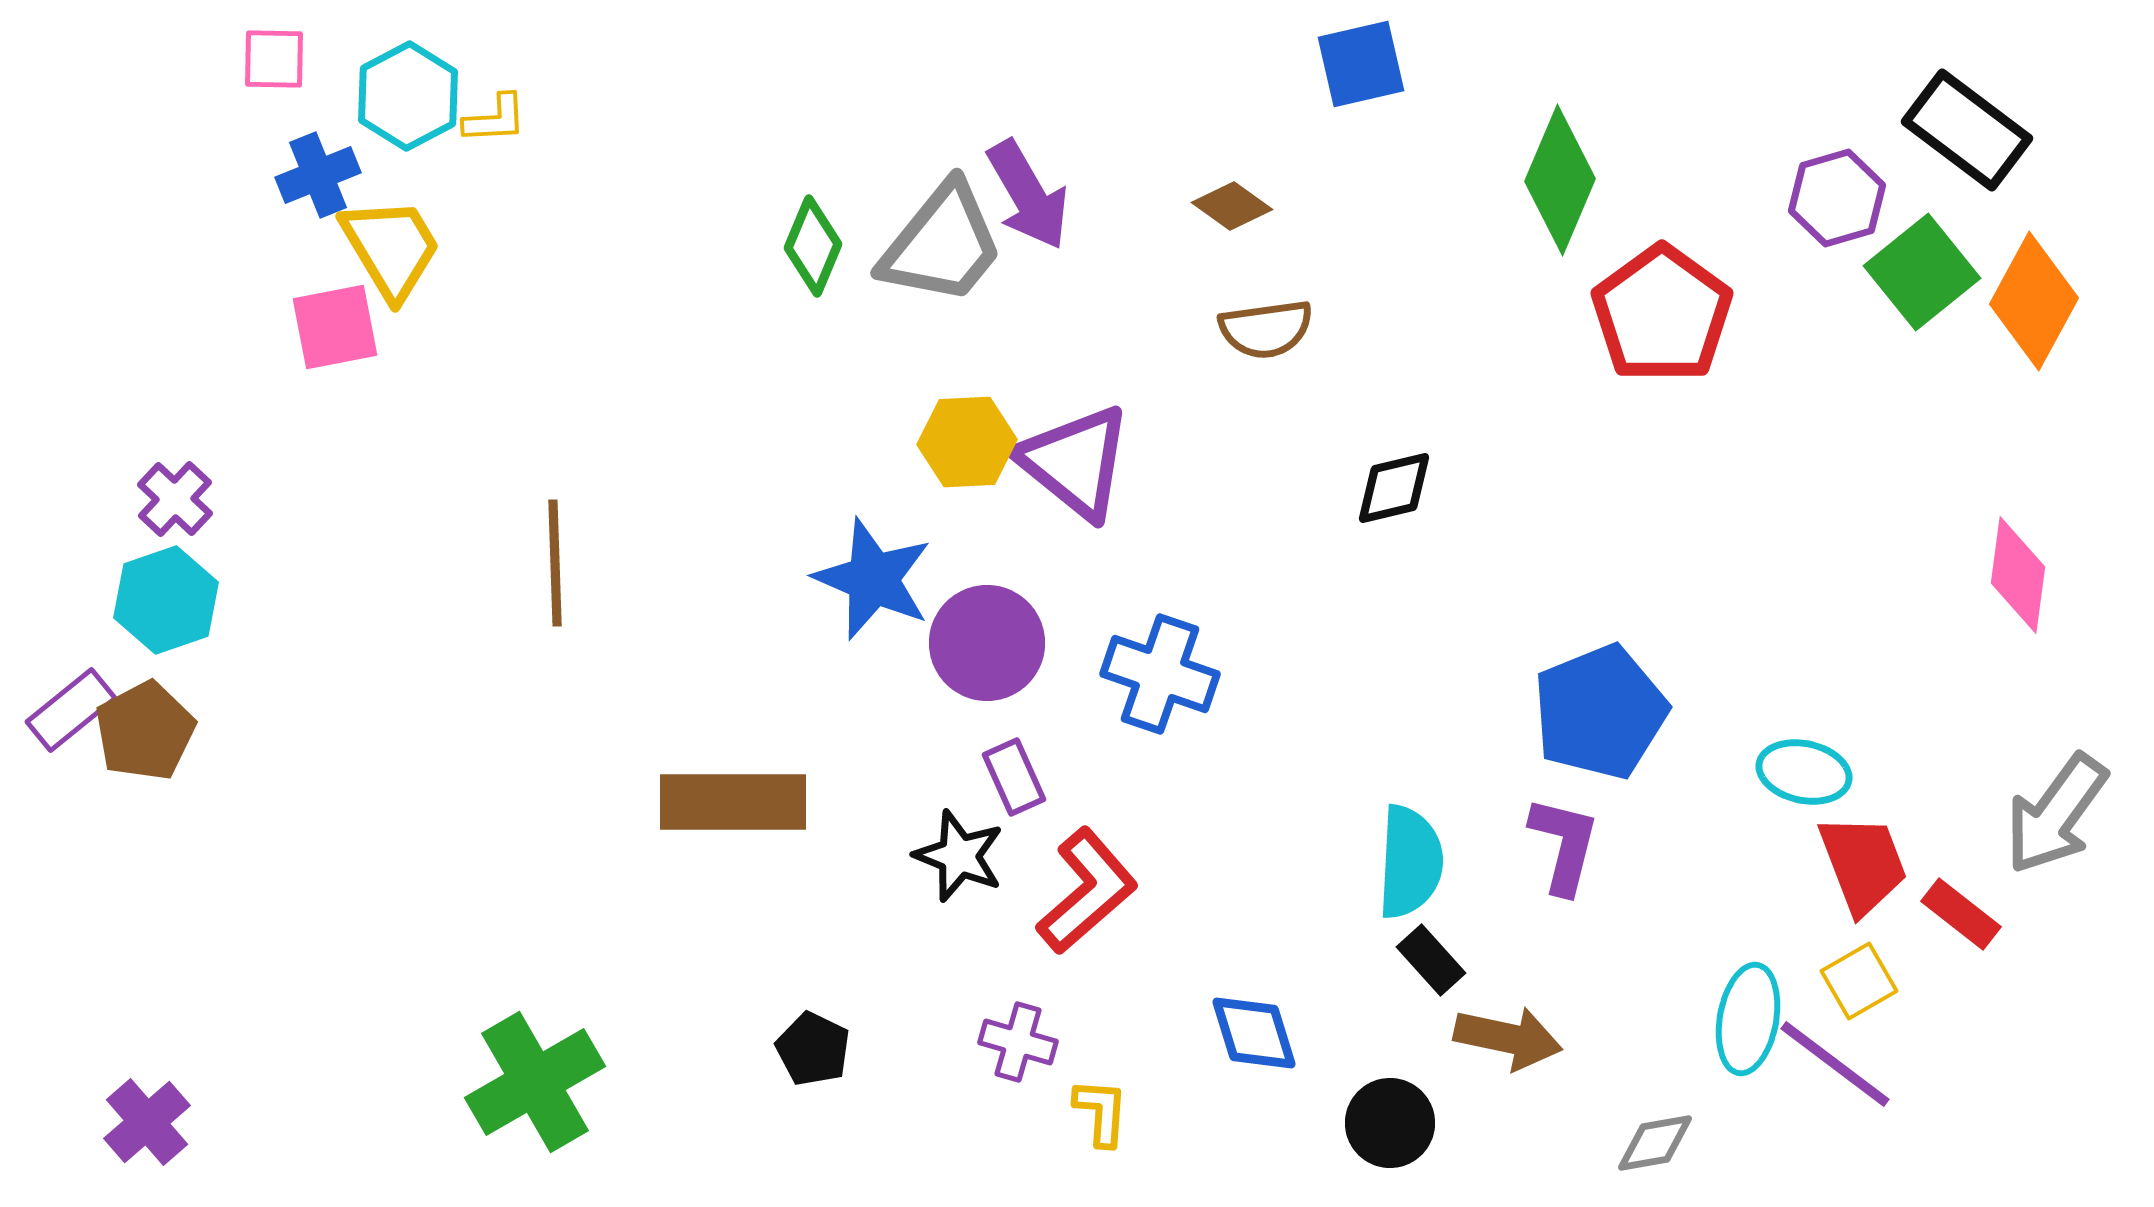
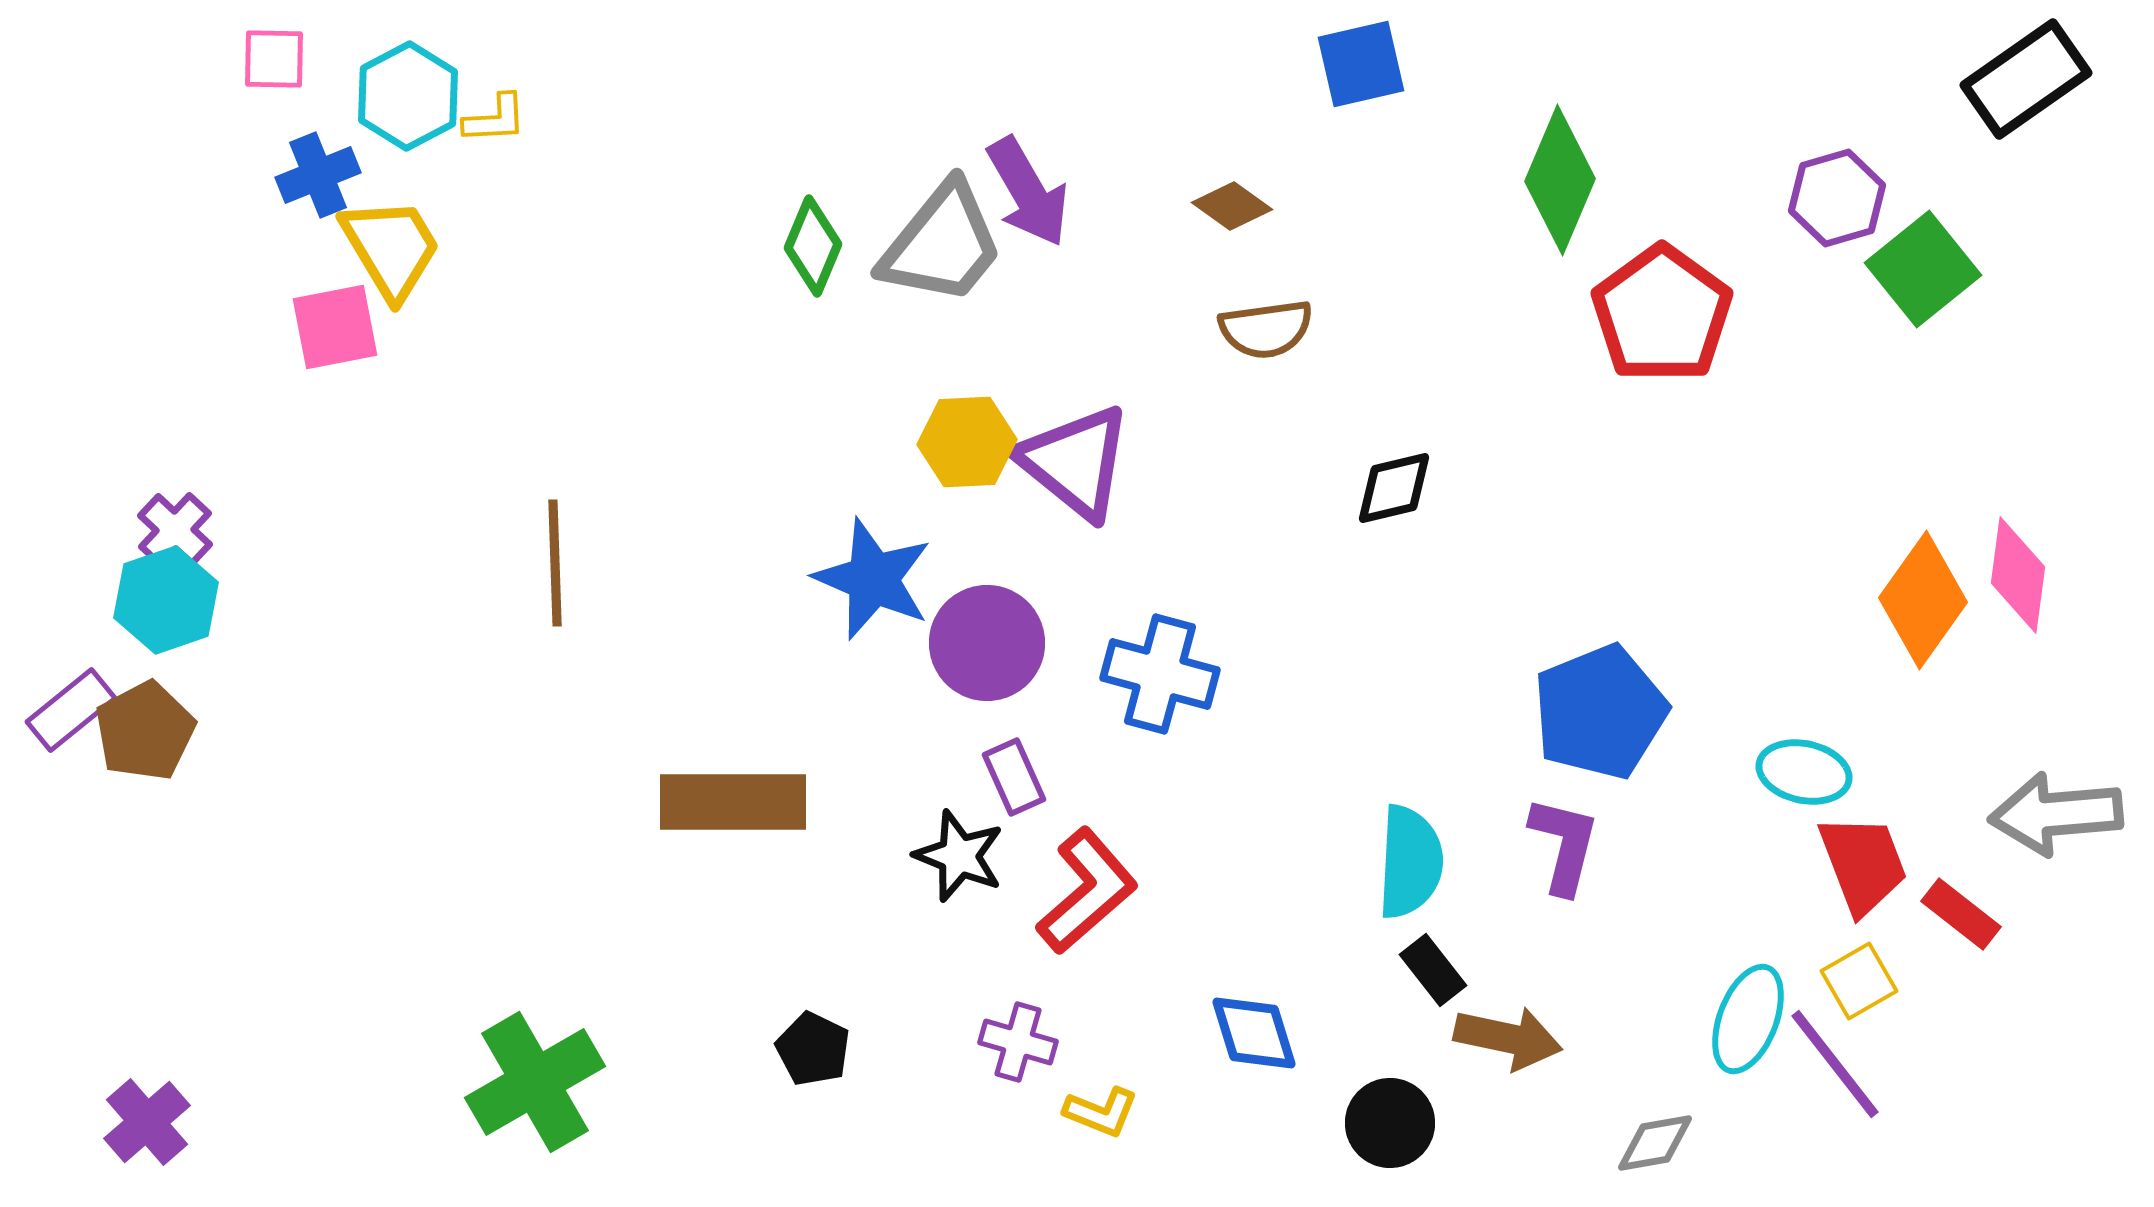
black rectangle at (1967, 130): moved 59 px right, 51 px up; rotated 72 degrees counterclockwise
purple arrow at (1028, 195): moved 3 px up
green square at (1922, 272): moved 1 px right, 3 px up
orange diamond at (2034, 301): moved 111 px left, 299 px down; rotated 7 degrees clockwise
purple cross at (175, 499): moved 31 px down
blue cross at (1160, 674): rotated 4 degrees counterclockwise
gray arrow at (2056, 814): rotated 49 degrees clockwise
black rectangle at (1431, 960): moved 2 px right, 10 px down; rotated 4 degrees clockwise
cyan ellipse at (1748, 1019): rotated 11 degrees clockwise
purple line at (1835, 1064): rotated 15 degrees clockwise
yellow L-shape at (1101, 1112): rotated 108 degrees clockwise
